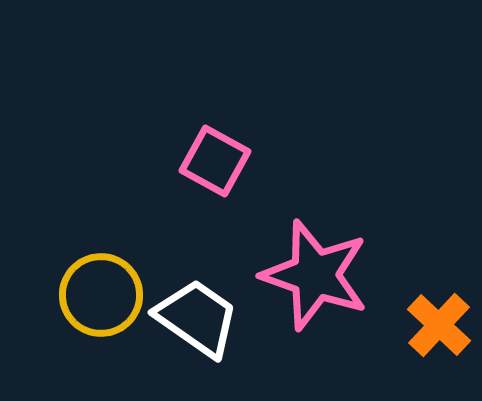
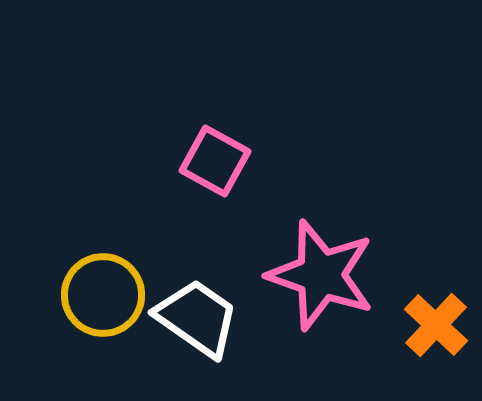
pink star: moved 6 px right
yellow circle: moved 2 px right
orange cross: moved 3 px left
